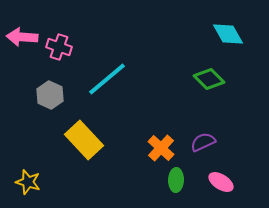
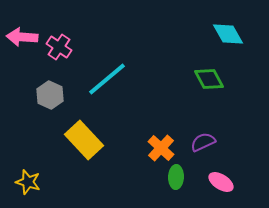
pink cross: rotated 15 degrees clockwise
green diamond: rotated 16 degrees clockwise
green ellipse: moved 3 px up
